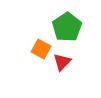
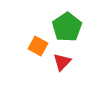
orange square: moved 3 px left, 3 px up
